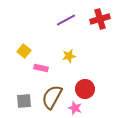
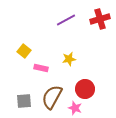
yellow star: moved 3 px down
